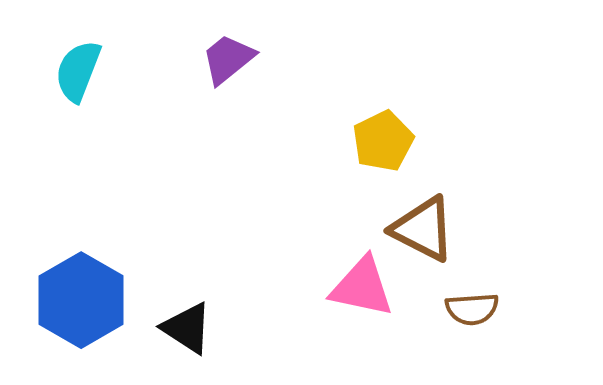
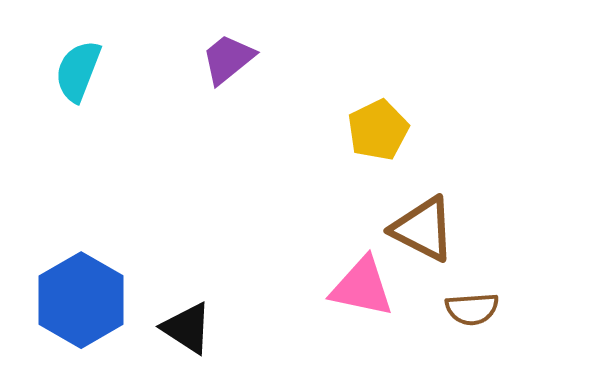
yellow pentagon: moved 5 px left, 11 px up
